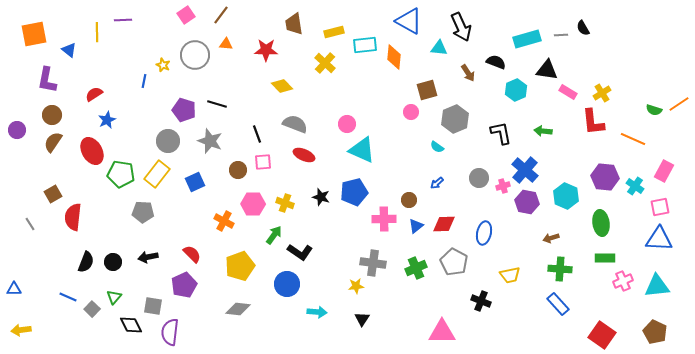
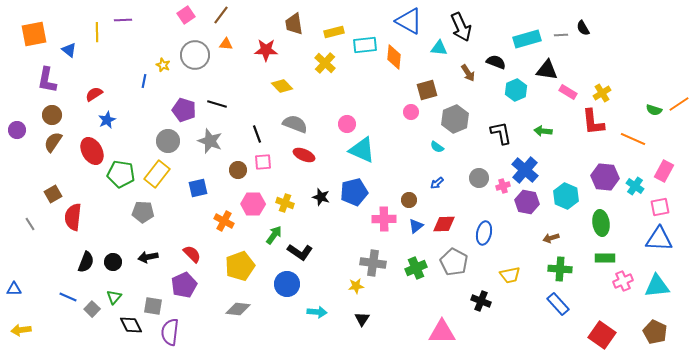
blue square at (195, 182): moved 3 px right, 6 px down; rotated 12 degrees clockwise
